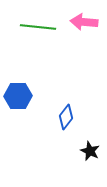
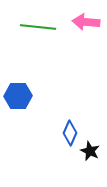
pink arrow: moved 2 px right
blue diamond: moved 4 px right, 16 px down; rotated 15 degrees counterclockwise
